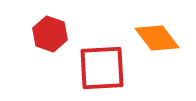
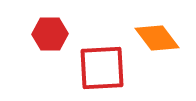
red hexagon: rotated 20 degrees counterclockwise
